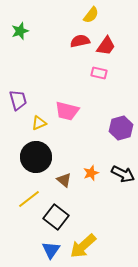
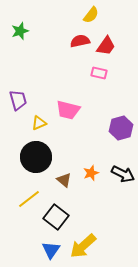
pink trapezoid: moved 1 px right, 1 px up
